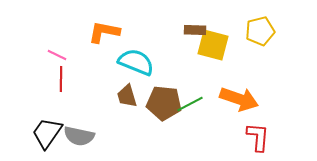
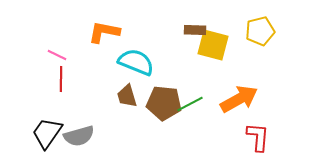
orange arrow: rotated 48 degrees counterclockwise
gray semicircle: rotated 28 degrees counterclockwise
